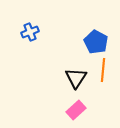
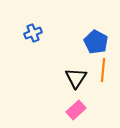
blue cross: moved 3 px right, 1 px down
